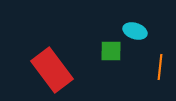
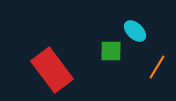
cyan ellipse: rotated 25 degrees clockwise
orange line: moved 3 px left; rotated 25 degrees clockwise
